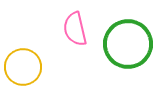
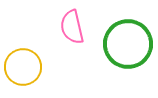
pink semicircle: moved 3 px left, 2 px up
